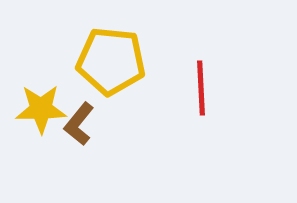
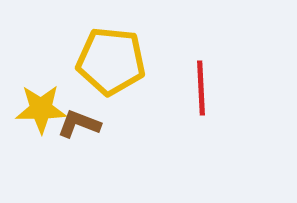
brown L-shape: rotated 72 degrees clockwise
